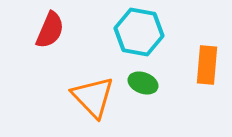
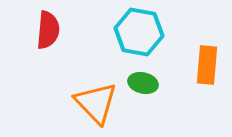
red semicircle: moved 2 px left; rotated 18 degrees counterclockwise
green ellipse: rotated 8 degrees counterclockwise
orange triangle: moved 3 px right, 6 px down
